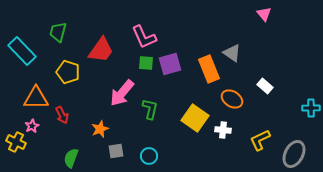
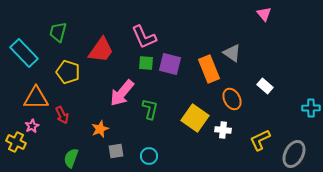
cyan rectangle: moved 2 px right, 2 px down
purple square: rotated 30 degrees clockwise
orange ellipse: rotated 30 degrees clockwise
